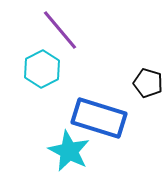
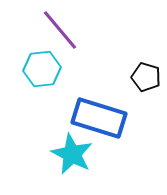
cyan hexagon: rotated 21 degrees clockwise
black pentagon: moved 2 px left, 6 px up
cyan star: moved 3 px right, 3 px down
